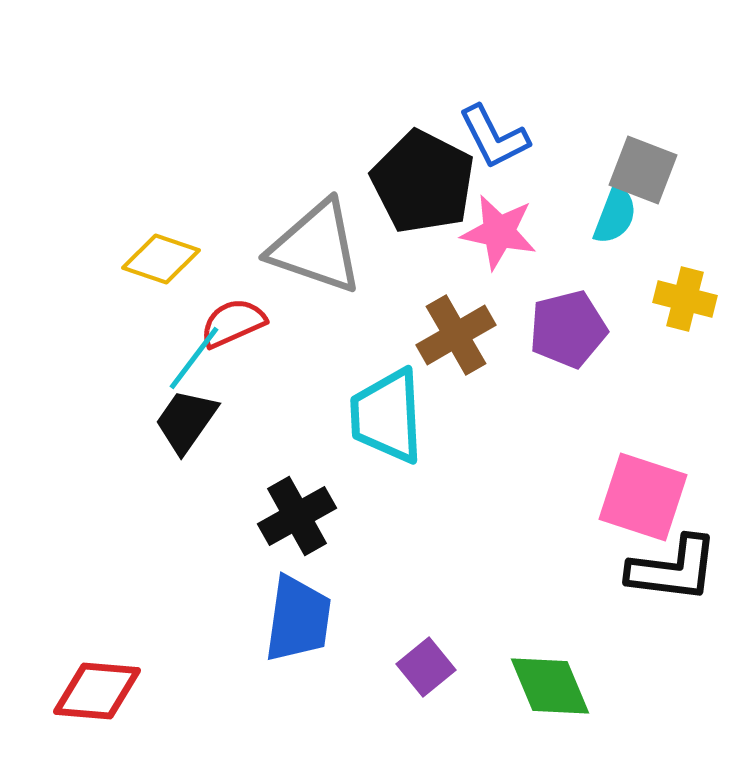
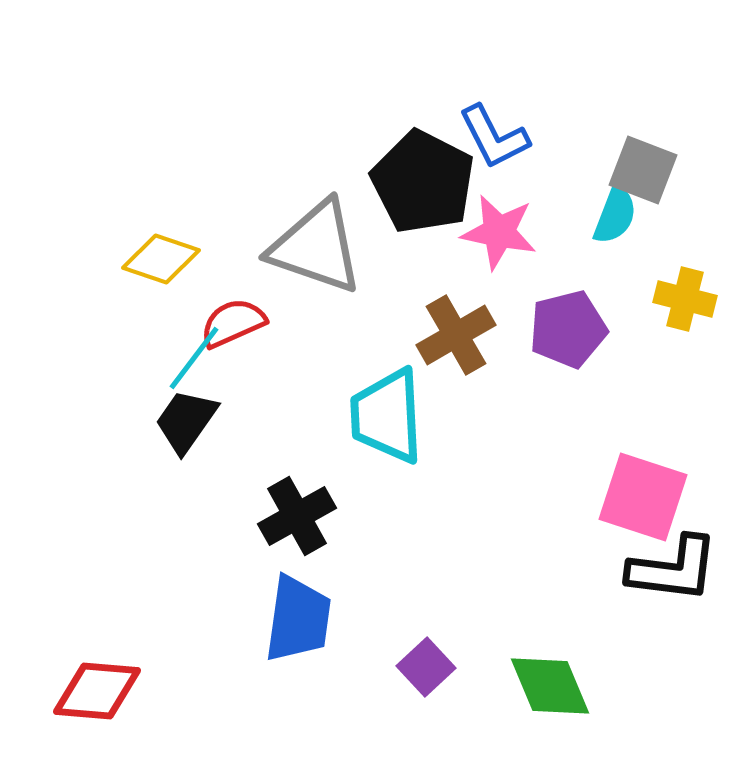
purple square: rotated 4 degrees counterclockwise
